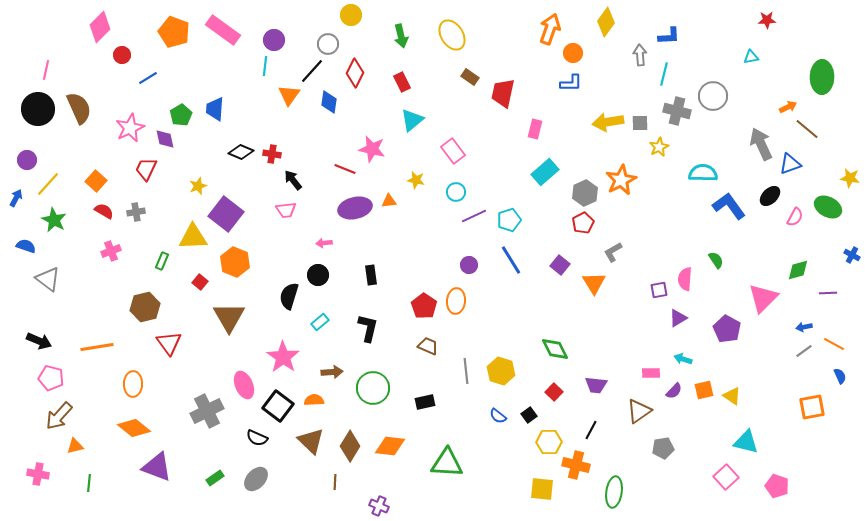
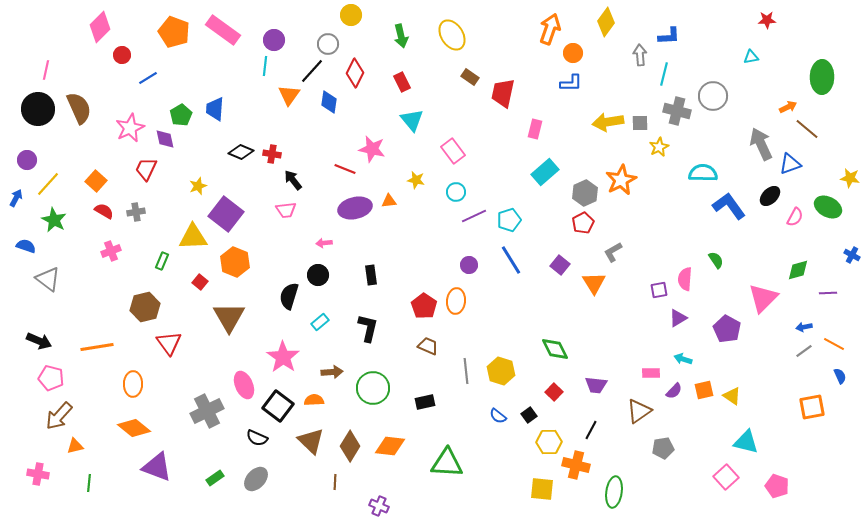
cyan triangle at (412, 120): rotated 30 degrees counterclockwise
